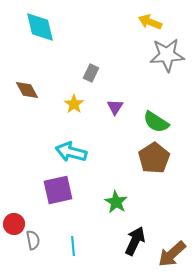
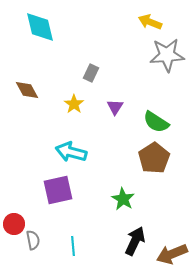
green star: moved 7 px right, 3 px up
brown arrow: rotated 20 degrees clockwise
